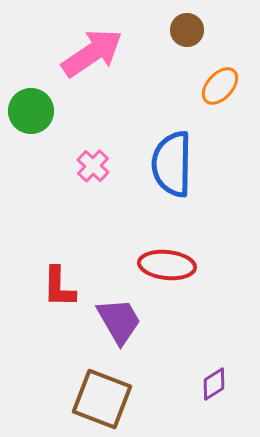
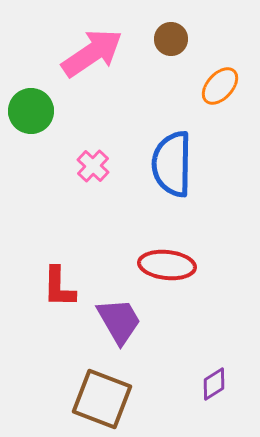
brown circle: moved 16 px left, 9 px down
